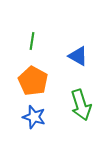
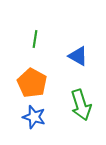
green line: moved 3 px right, 2 px up
orange pentagon: moved 1 px left, 2 px down
